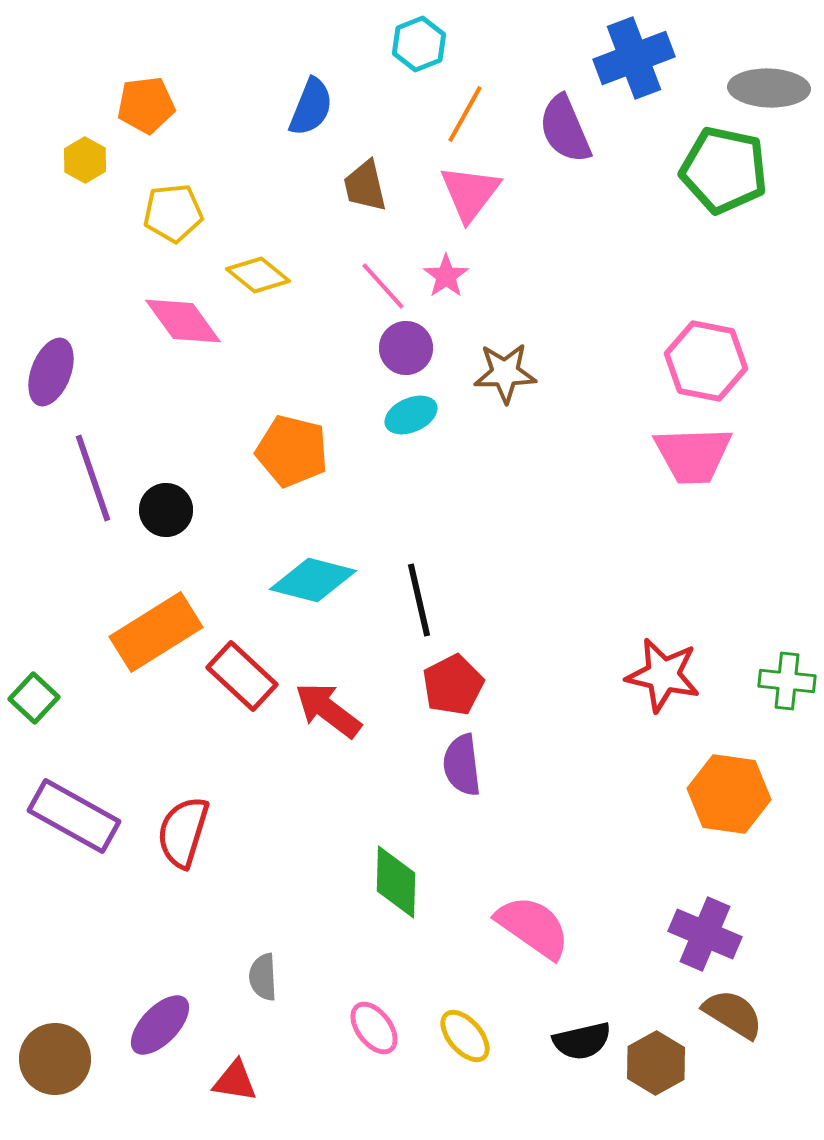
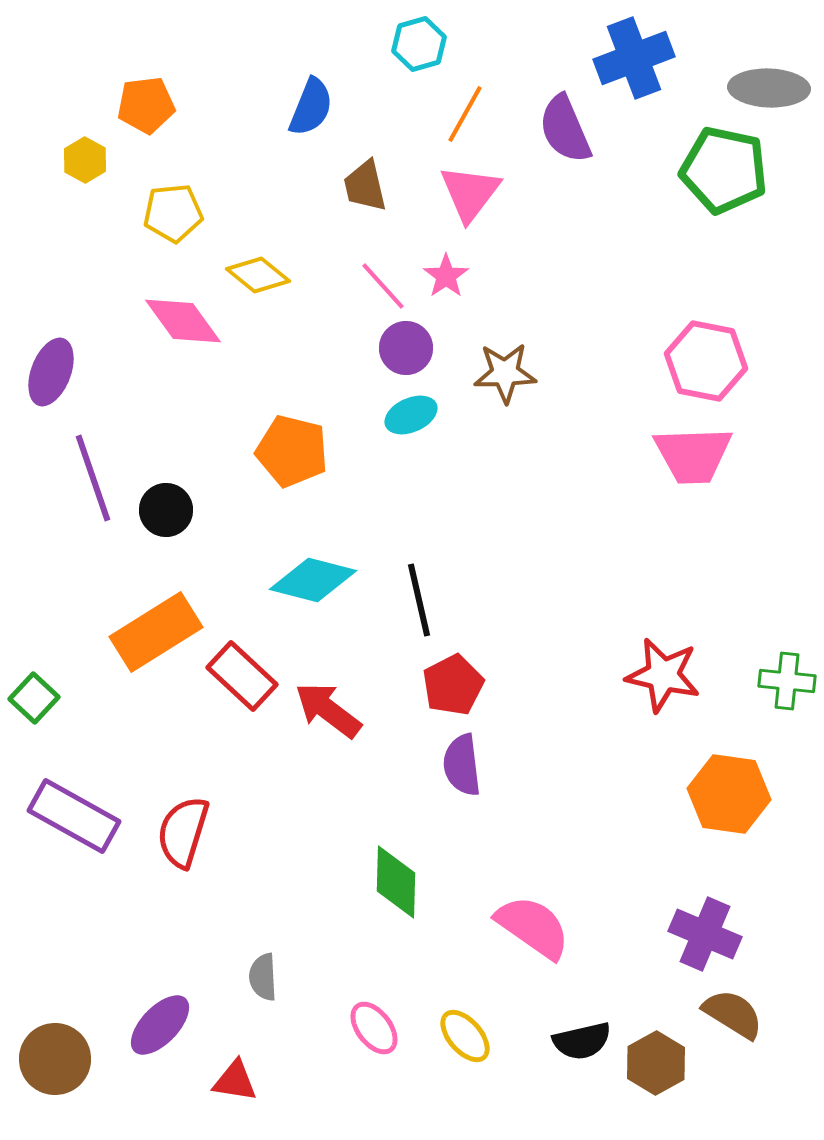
cyan hexagon at (419, 44): rotated 6 degrees clockwise
